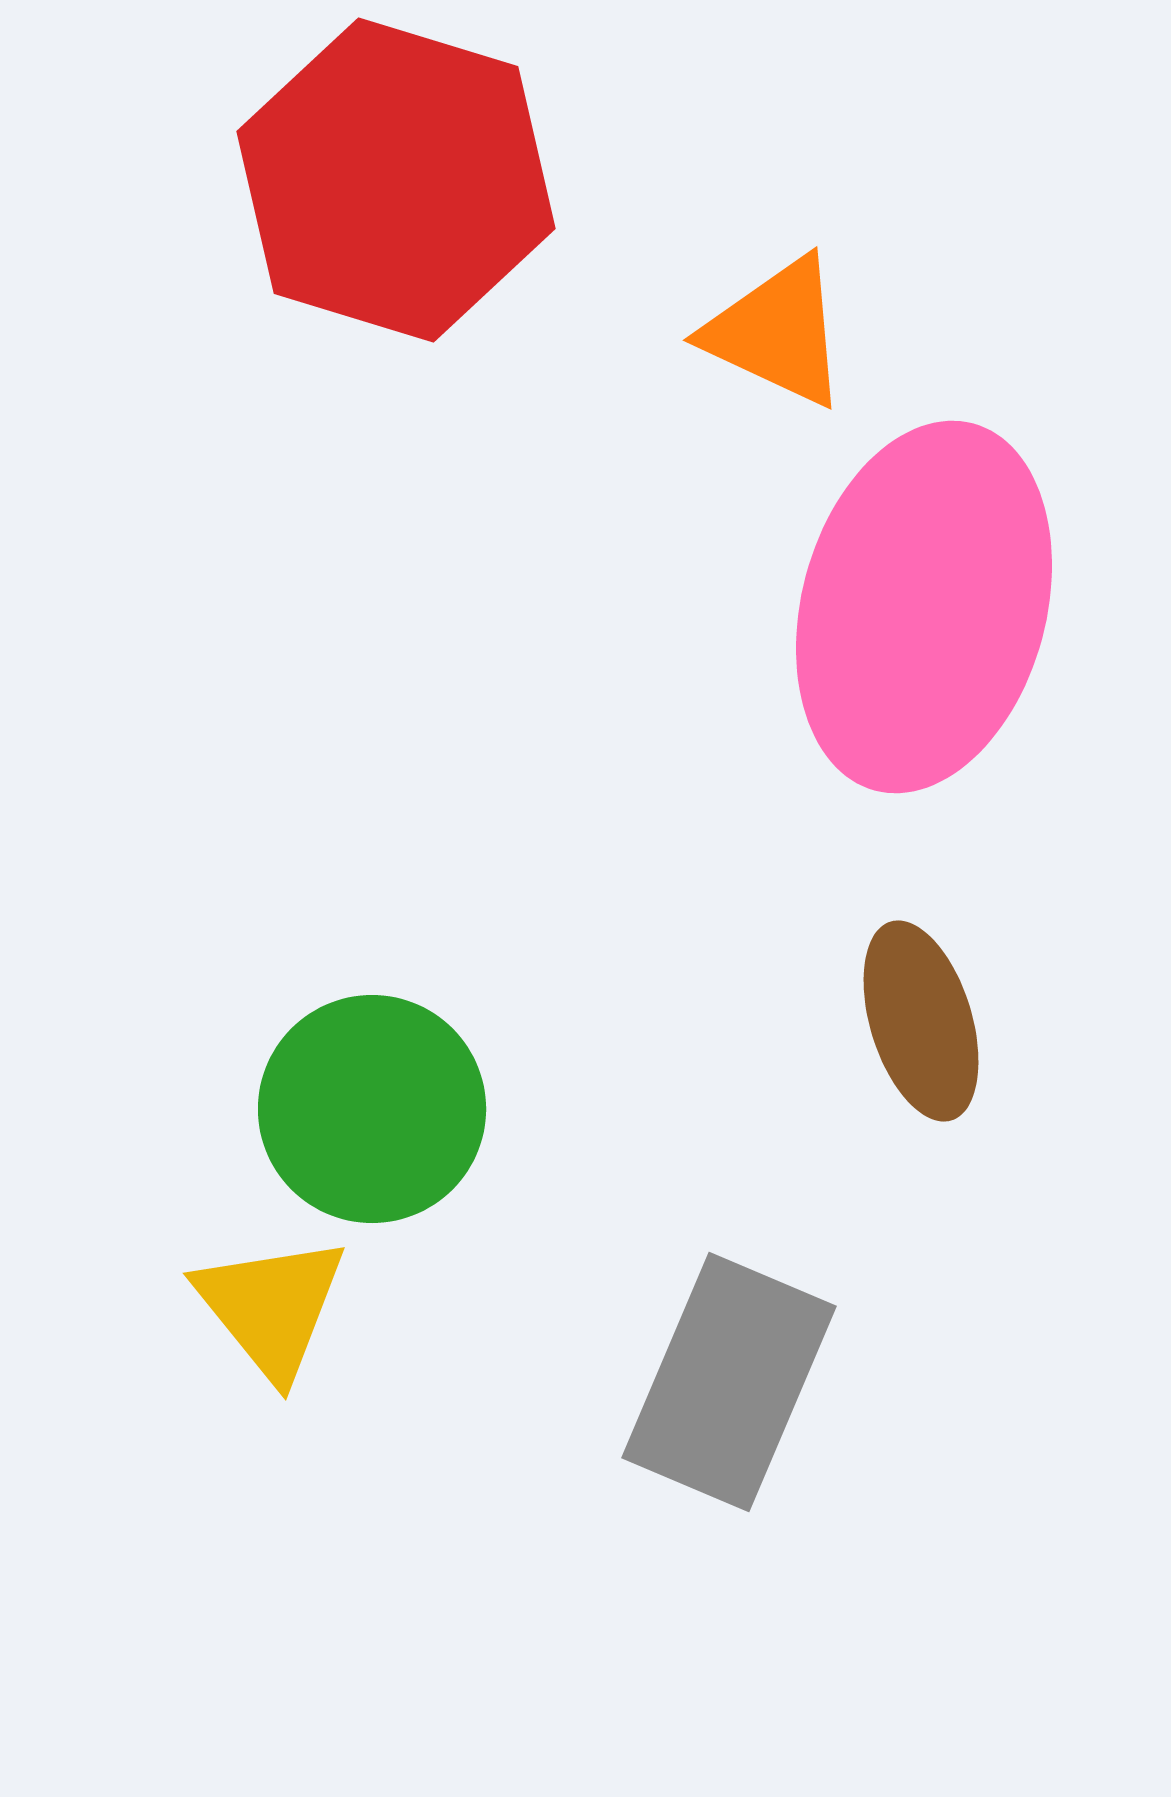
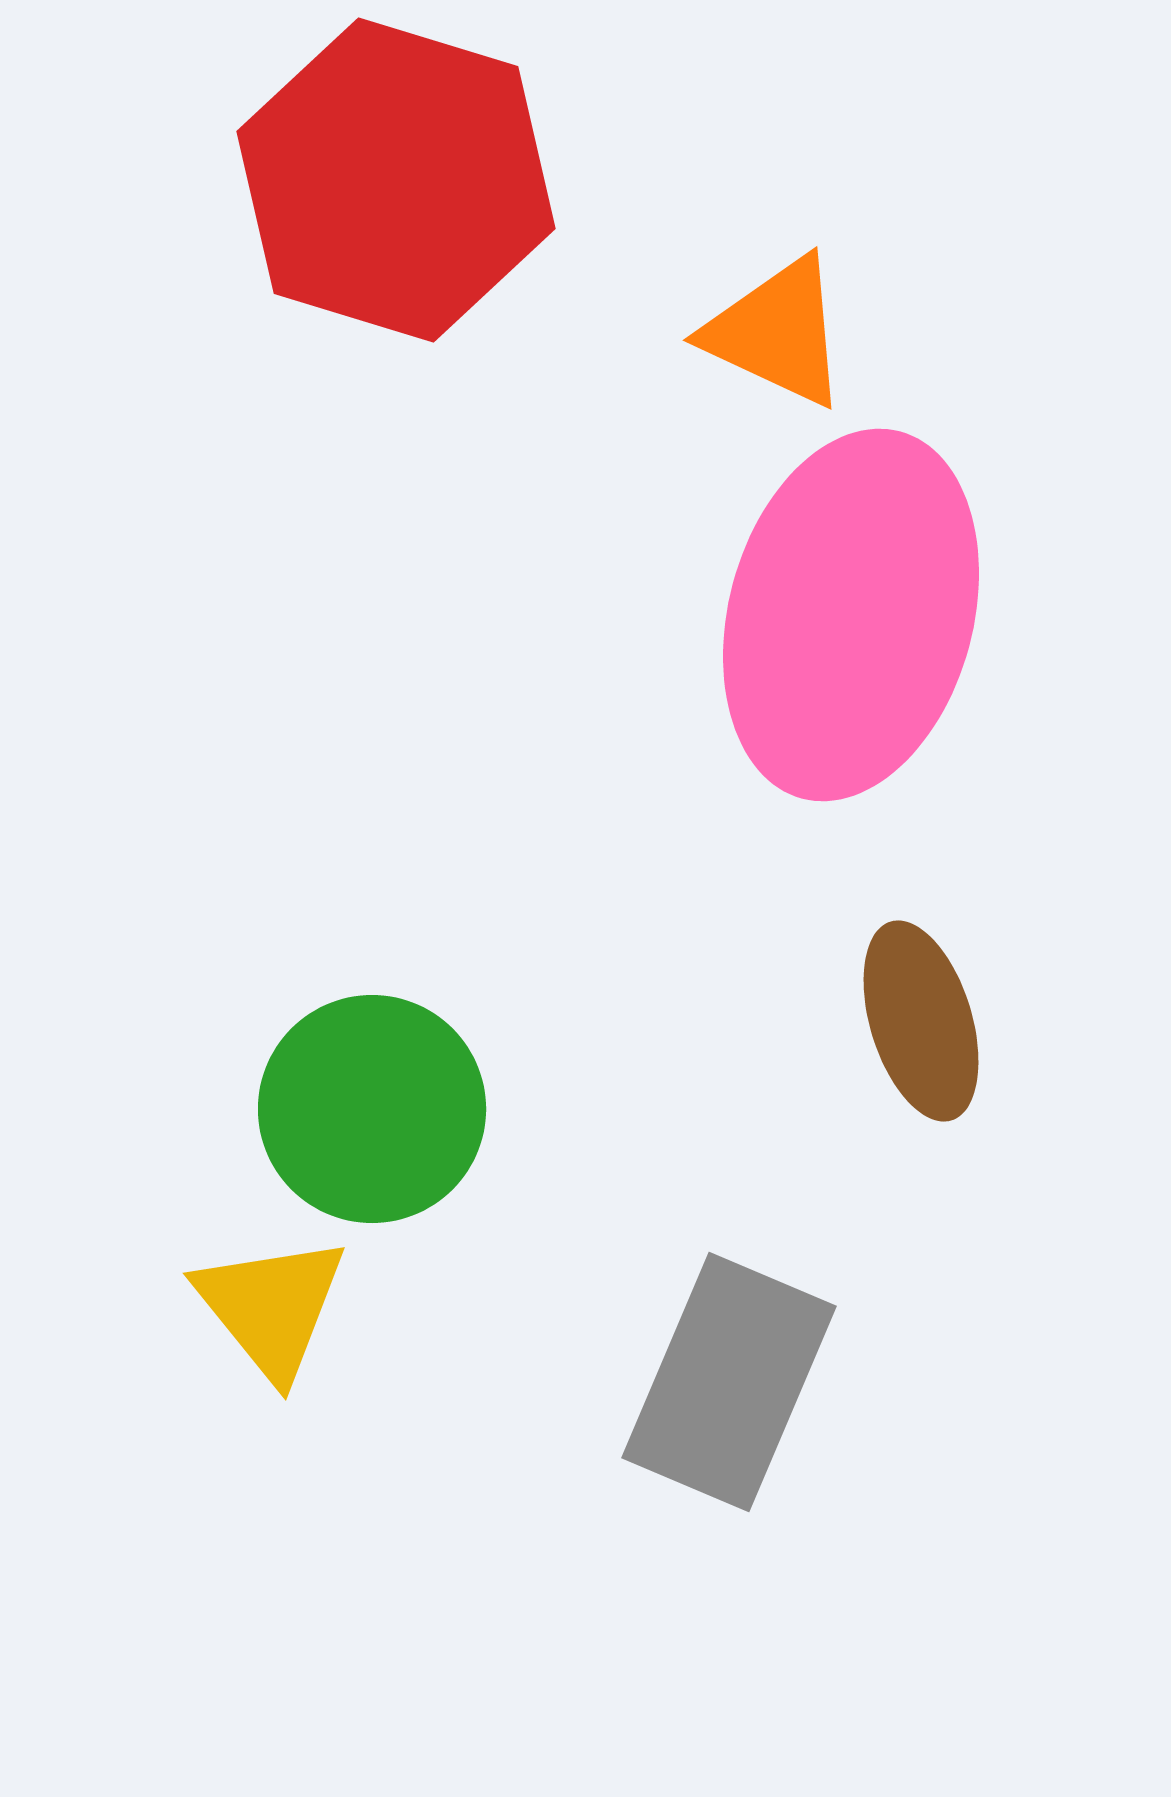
pink ellipse: moved 73 px left, 8 px down
